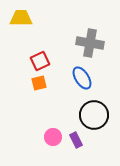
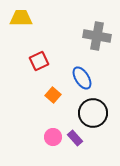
gray cross: moved 7 px right, 7 px up
red square: moved 1 px left
orange square: moved 14 px right, 12 px down; rotated 35 degrees counterclockwise
black circle: moved 1 px left, 2 px up
purple rectangle: moved 1 px left, 2 px up; rotated 14 degrees counterclockwise
